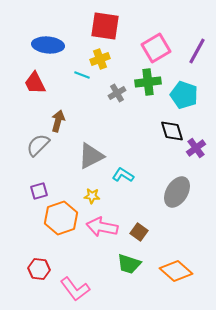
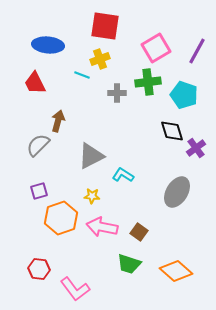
gray cross: rotated 30 degrees clockwise
